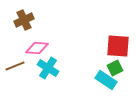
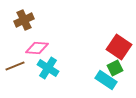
red square: moved 1 px right, 1 px down; rotated 30 degrees clockwise
